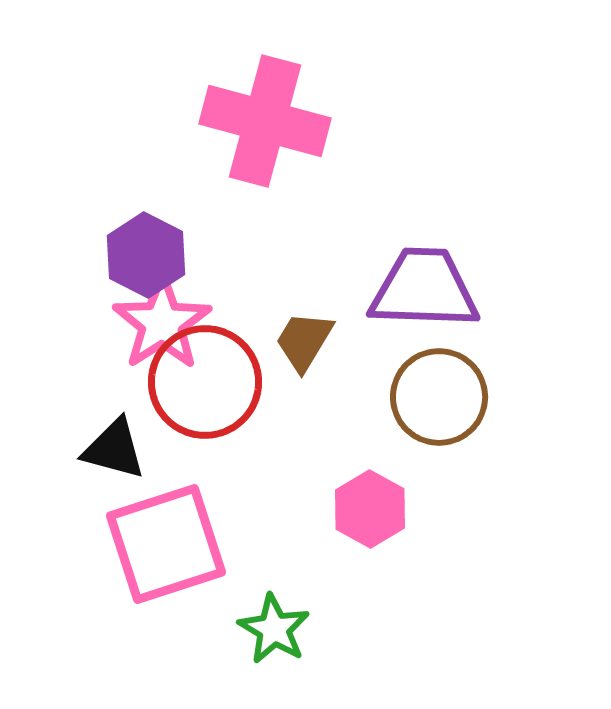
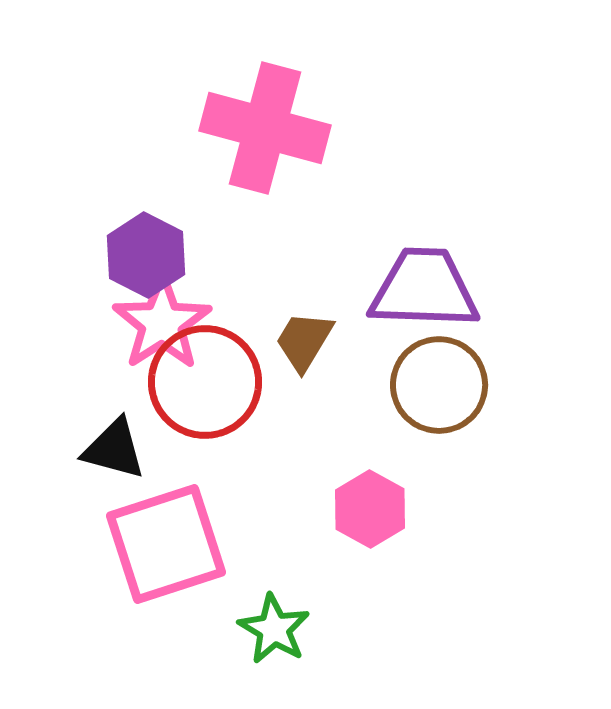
pink cross: moved 7 px down
brown circle: moved 12 px up
